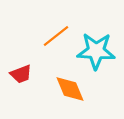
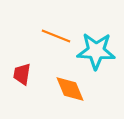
orange line: rotated 60 degrees clockwise
red trapezoid: moved 1 px right; rotated 120 degrees clockwise
